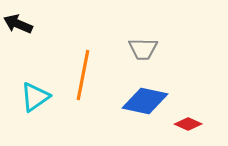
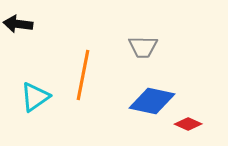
black arrow: rotated 16 degrees counterclockwise
gray trapezoid: moved 2 px up
blue diamond: moved 7 px right
